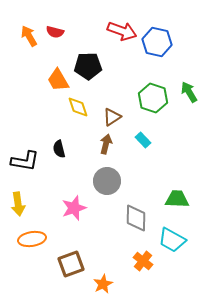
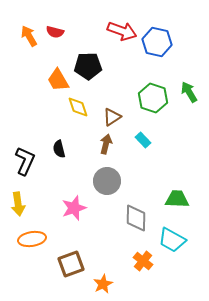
black L-shape: rotated 76 degrees counterclockwise
